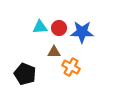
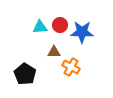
red circle: moved 1 px right, 3 px up
black pentagon: rotated 10 degrees clockwise
